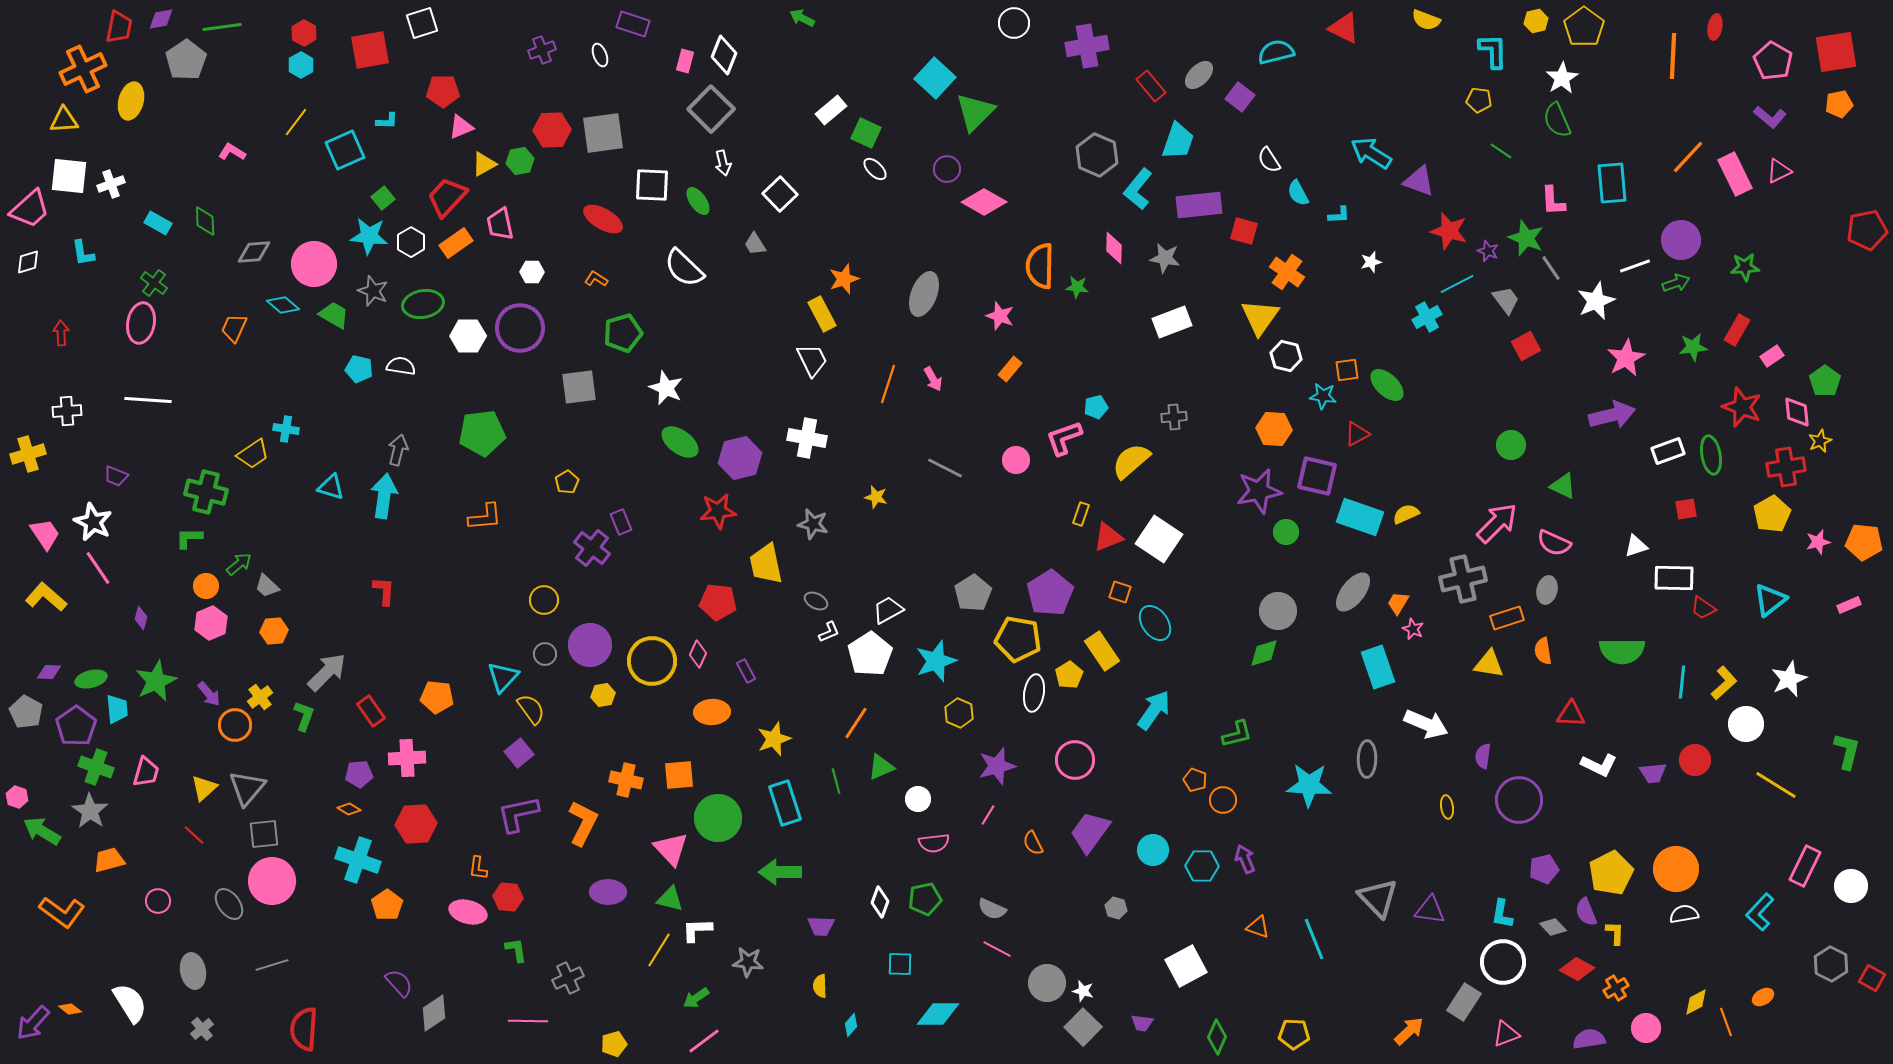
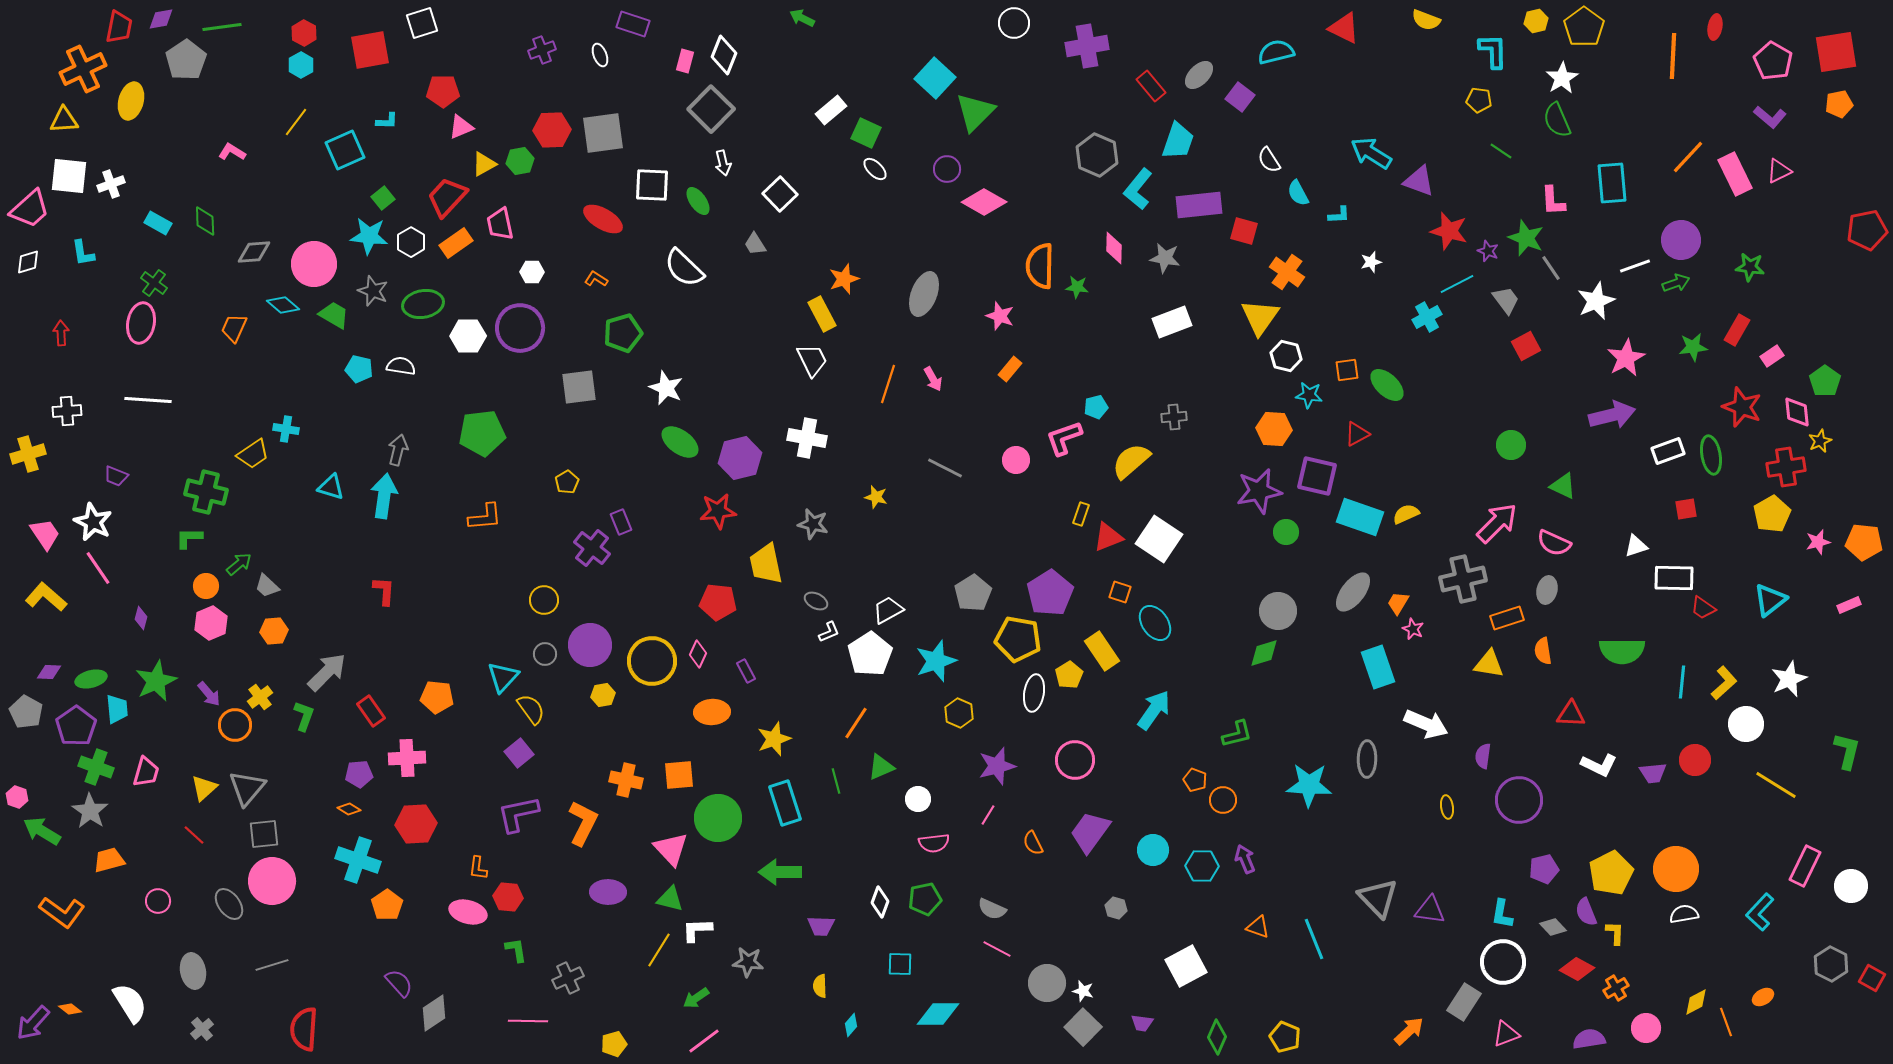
green star at (1745, 267): moved 5 px right; rotated 12 degrees clockwise
cyan star at (1323, 396): moved 14 px left, 1 px up
yellow pentagon at (1294, 1034): moved 9 px left, 3 px down; rotated 20 degrees clockwise
